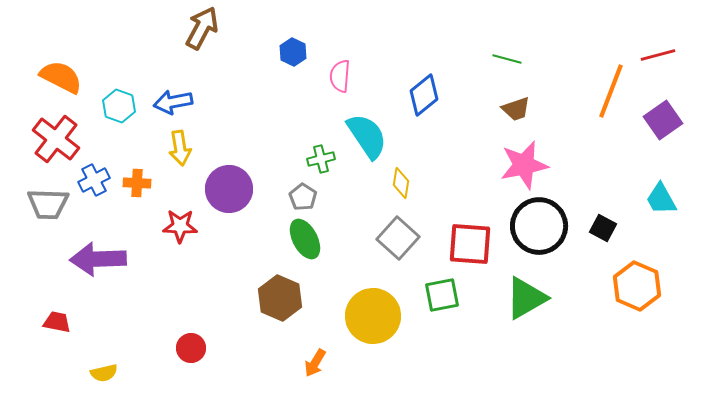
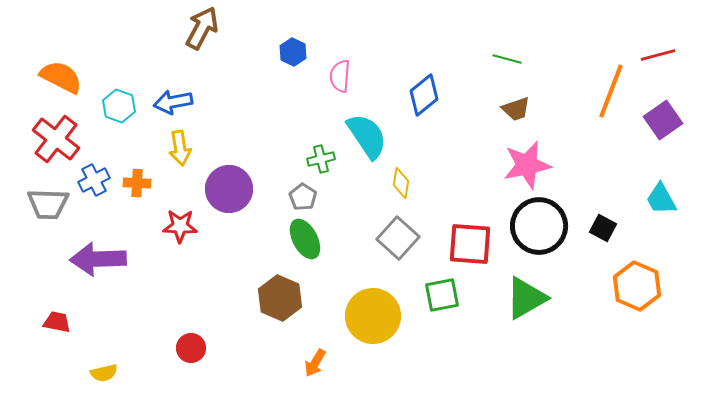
pink star: moved 3 px right
